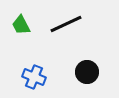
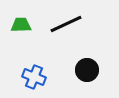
green trapezoid: rotated 115 degrees clockwise
black circle: moved 2 px up
